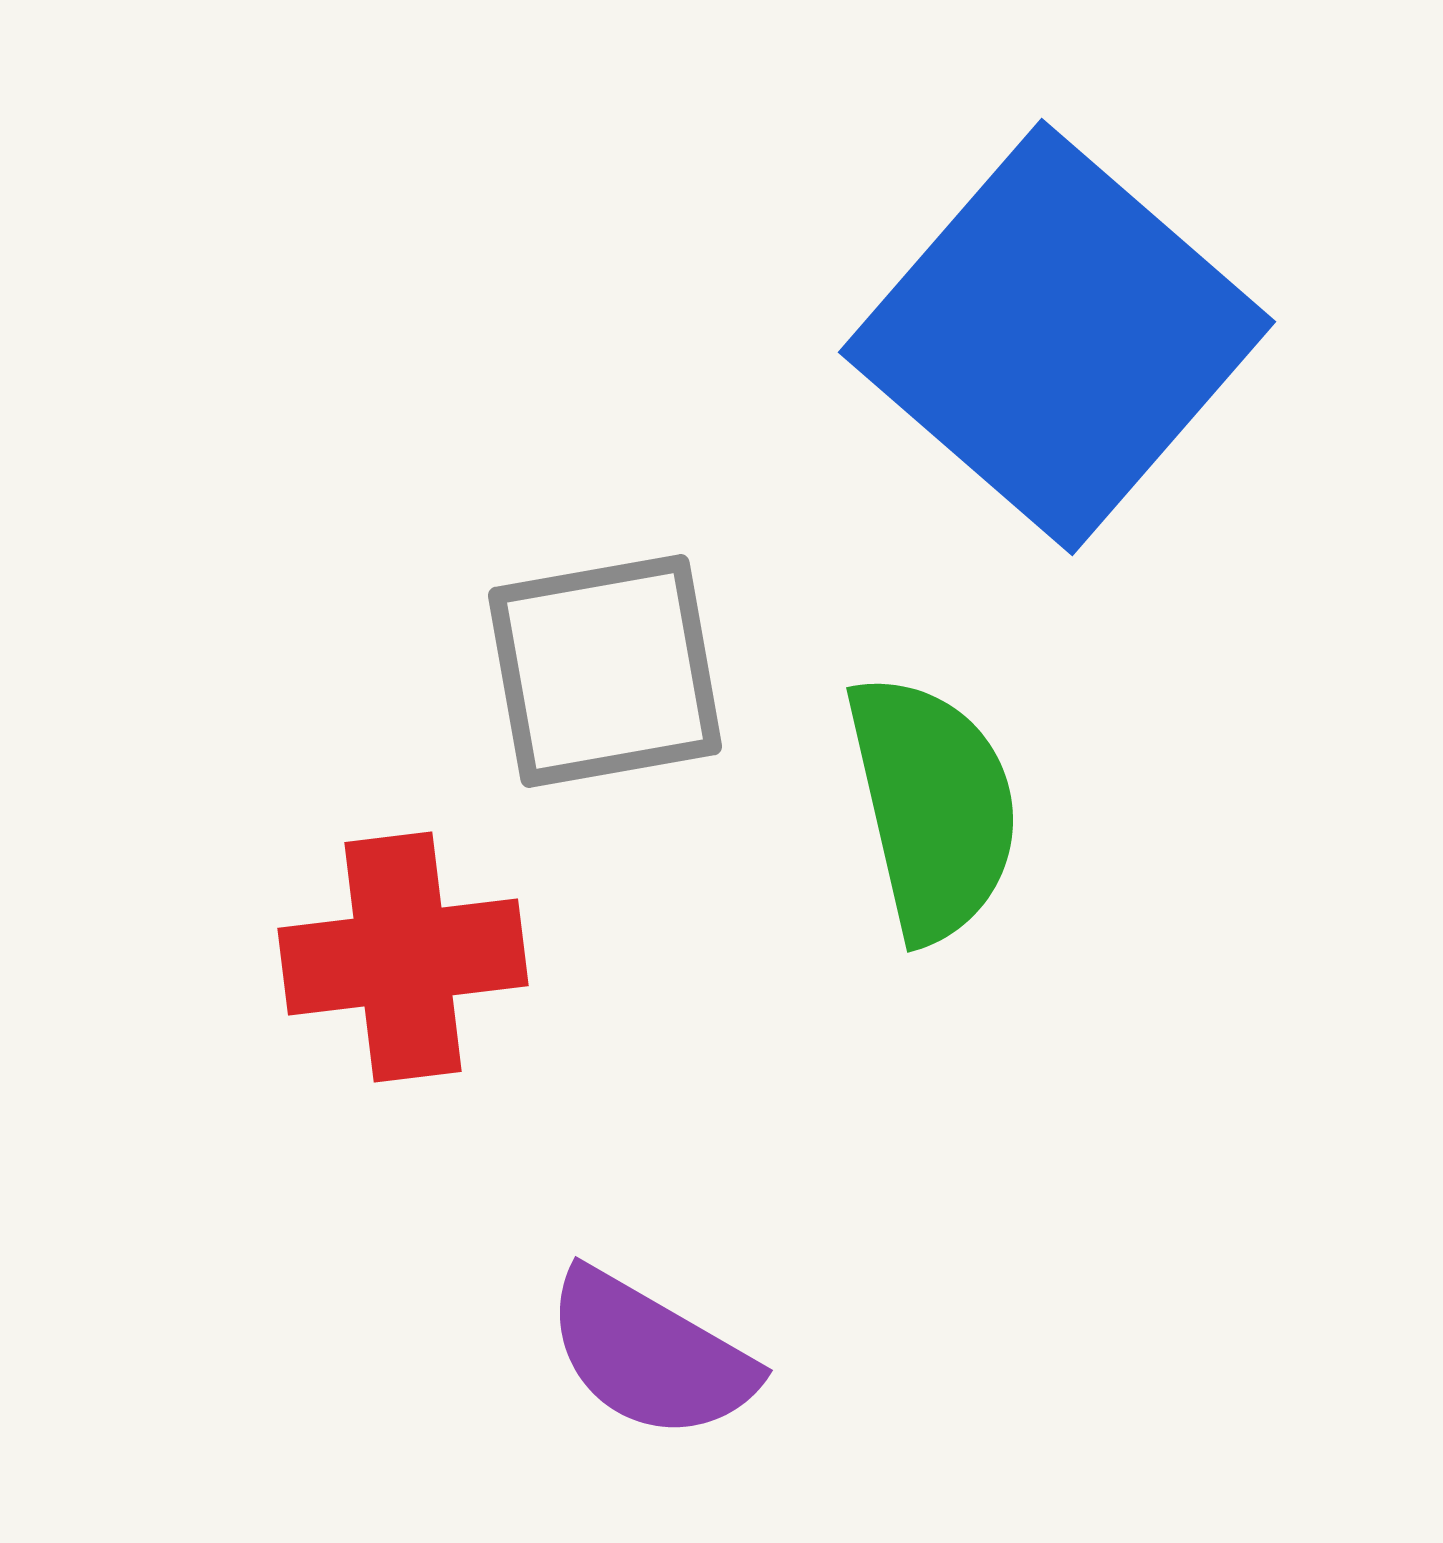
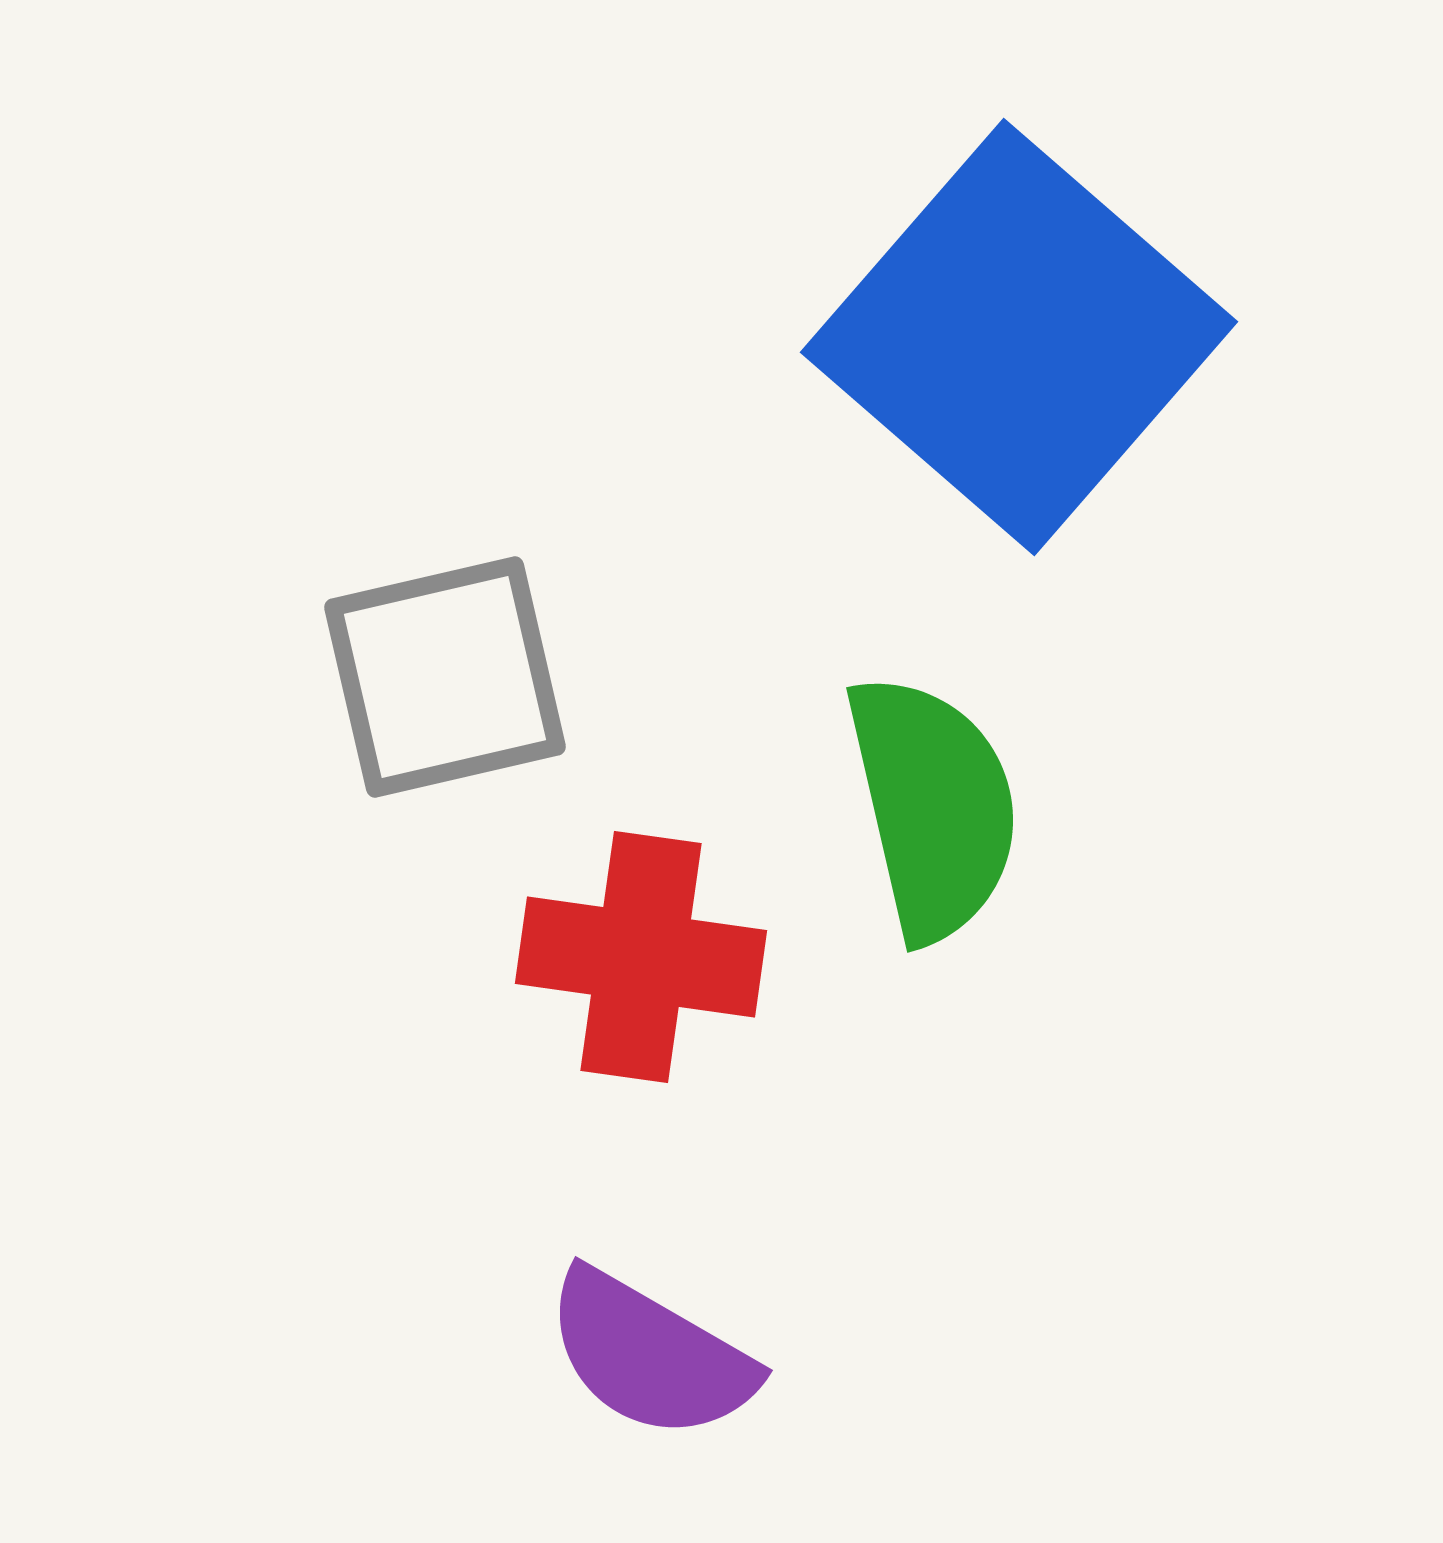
blue square: moved 38 px left
gray square: moved 160 px left, 6 px down; rotated 3 degrees counterclockwise
red cross: moved 238 px right; rotated 15 degrees clockwise
